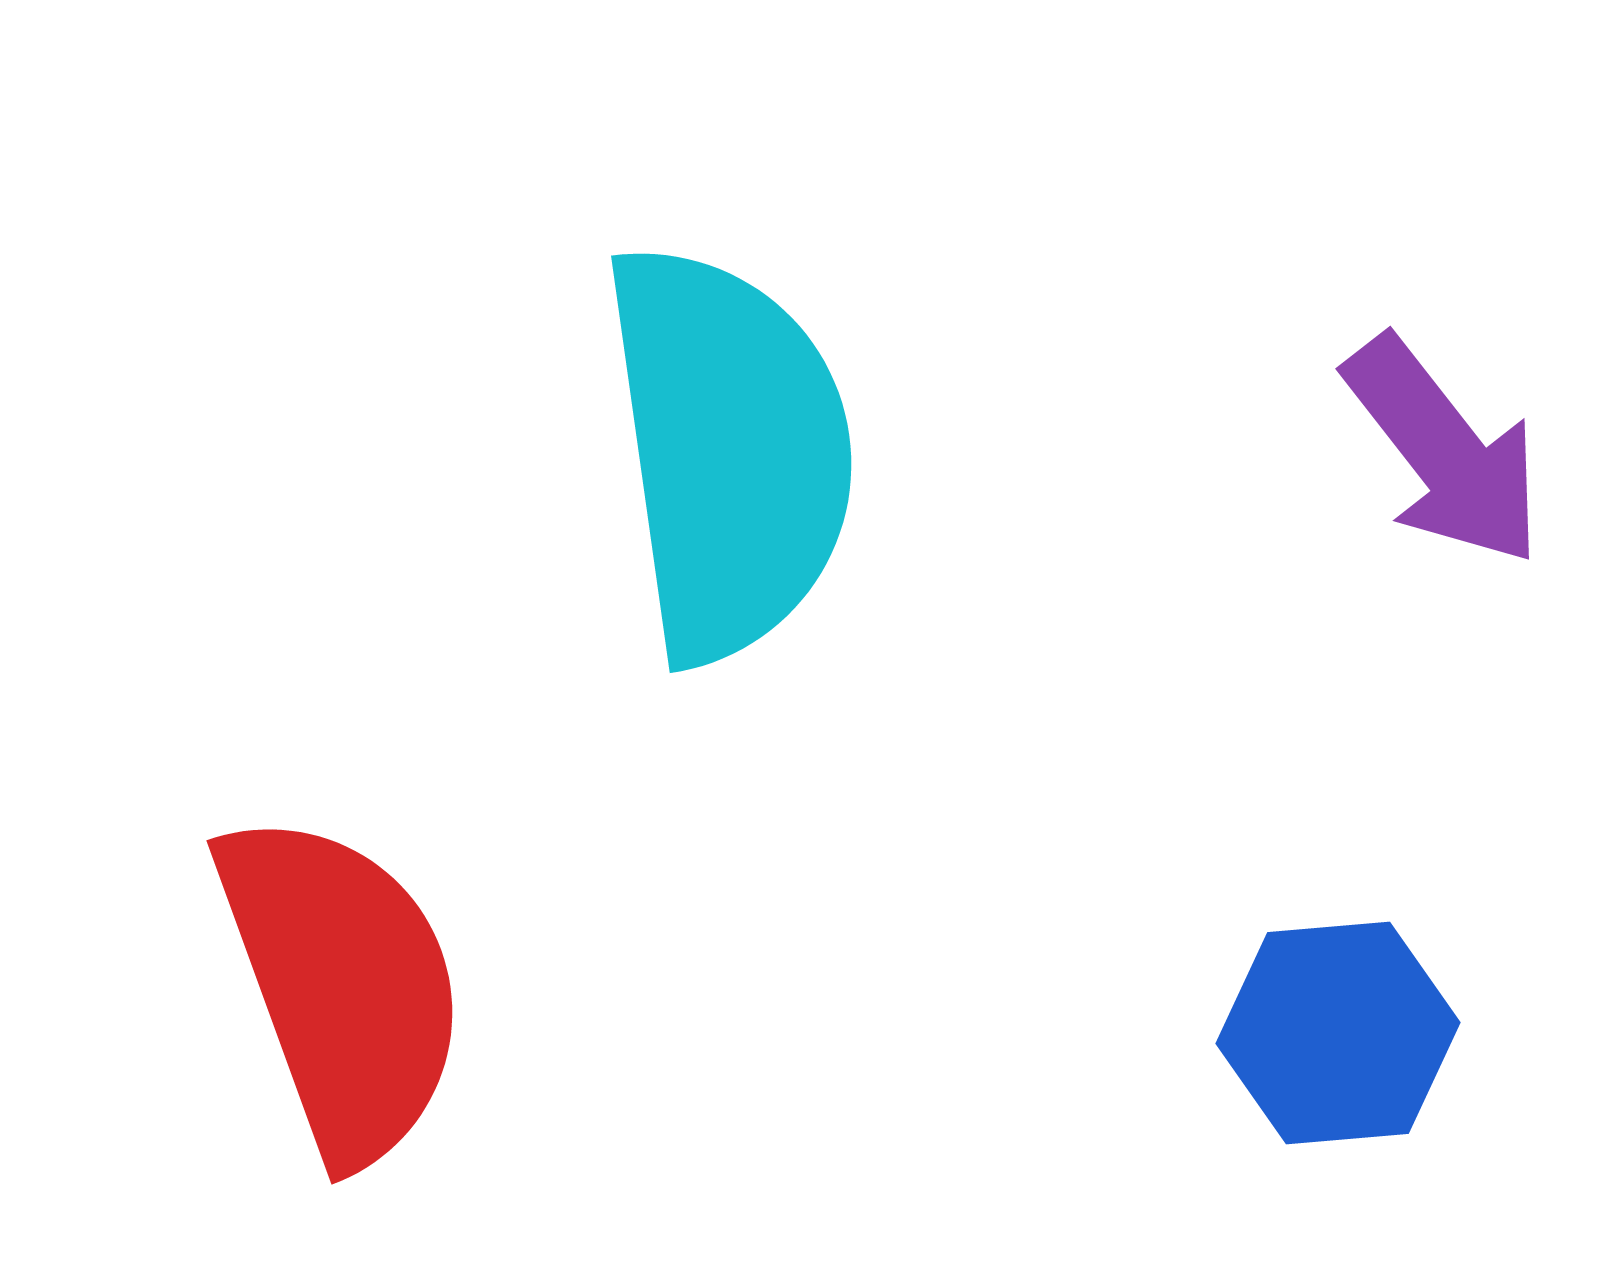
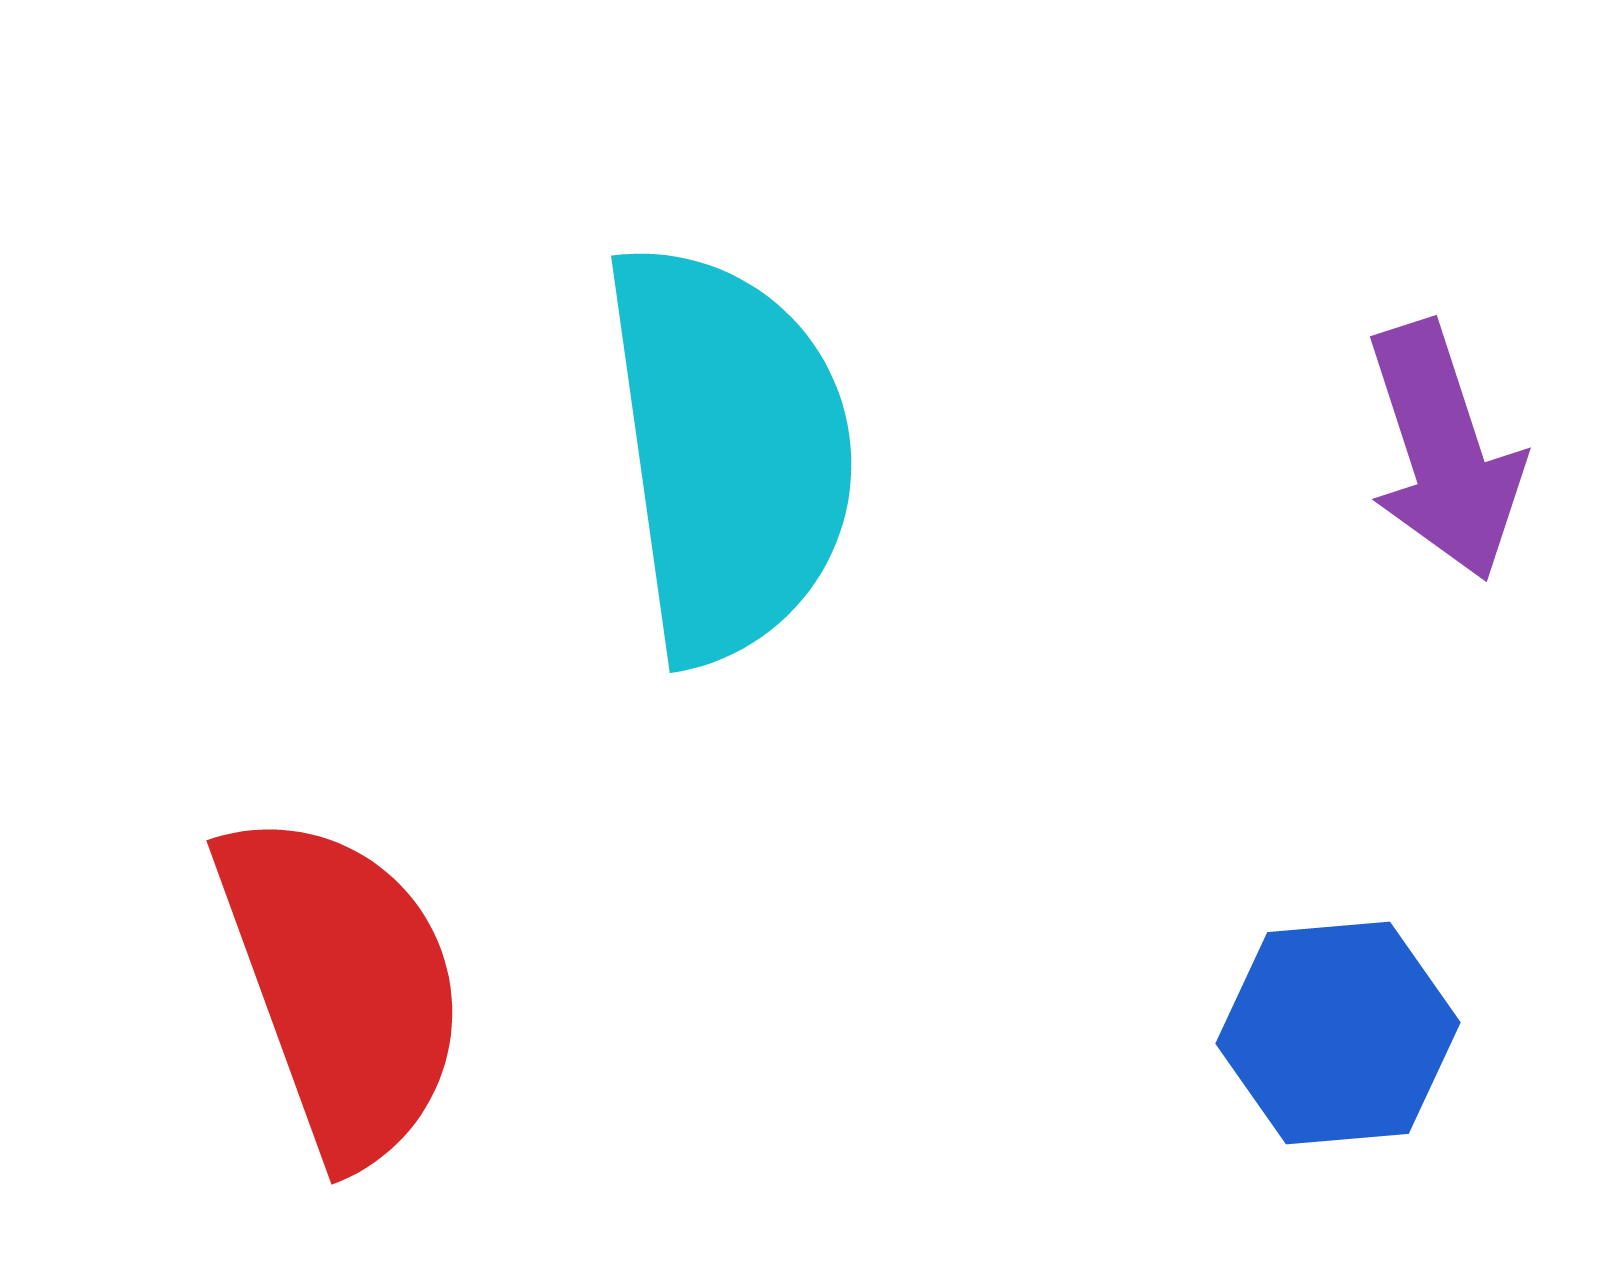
purple arrow: rotated 20 degrees clockwise
